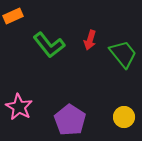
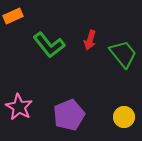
purple pentagon: moved 1 px left, 5 px up; rotated 16 degrees clockwise
